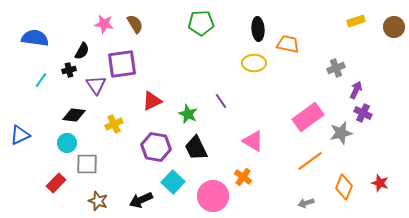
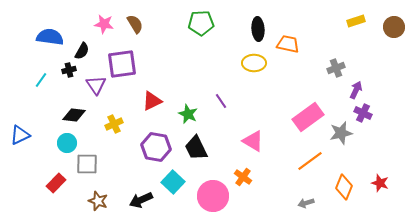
blue semicircle: moved 15 px right, 1 px up
